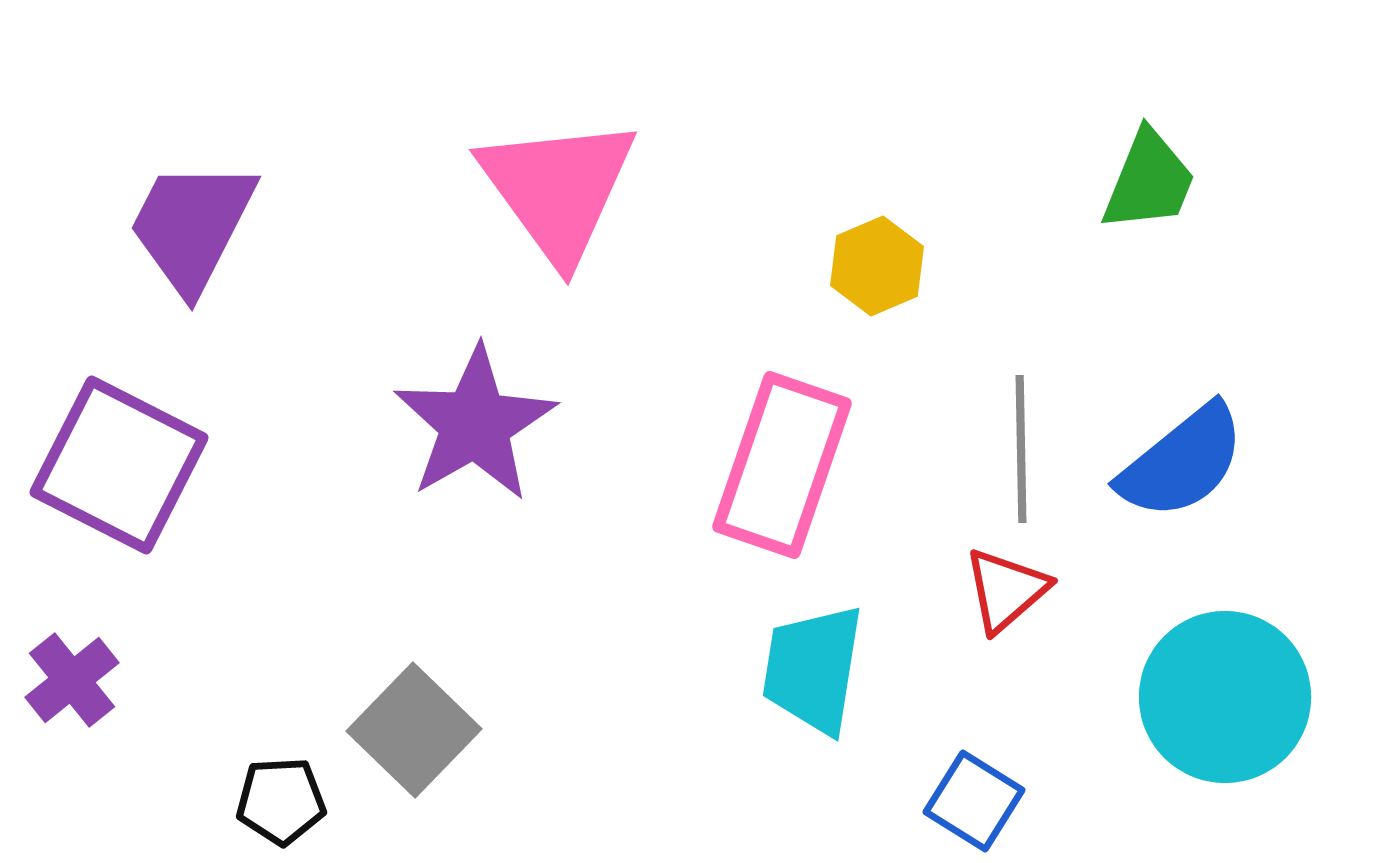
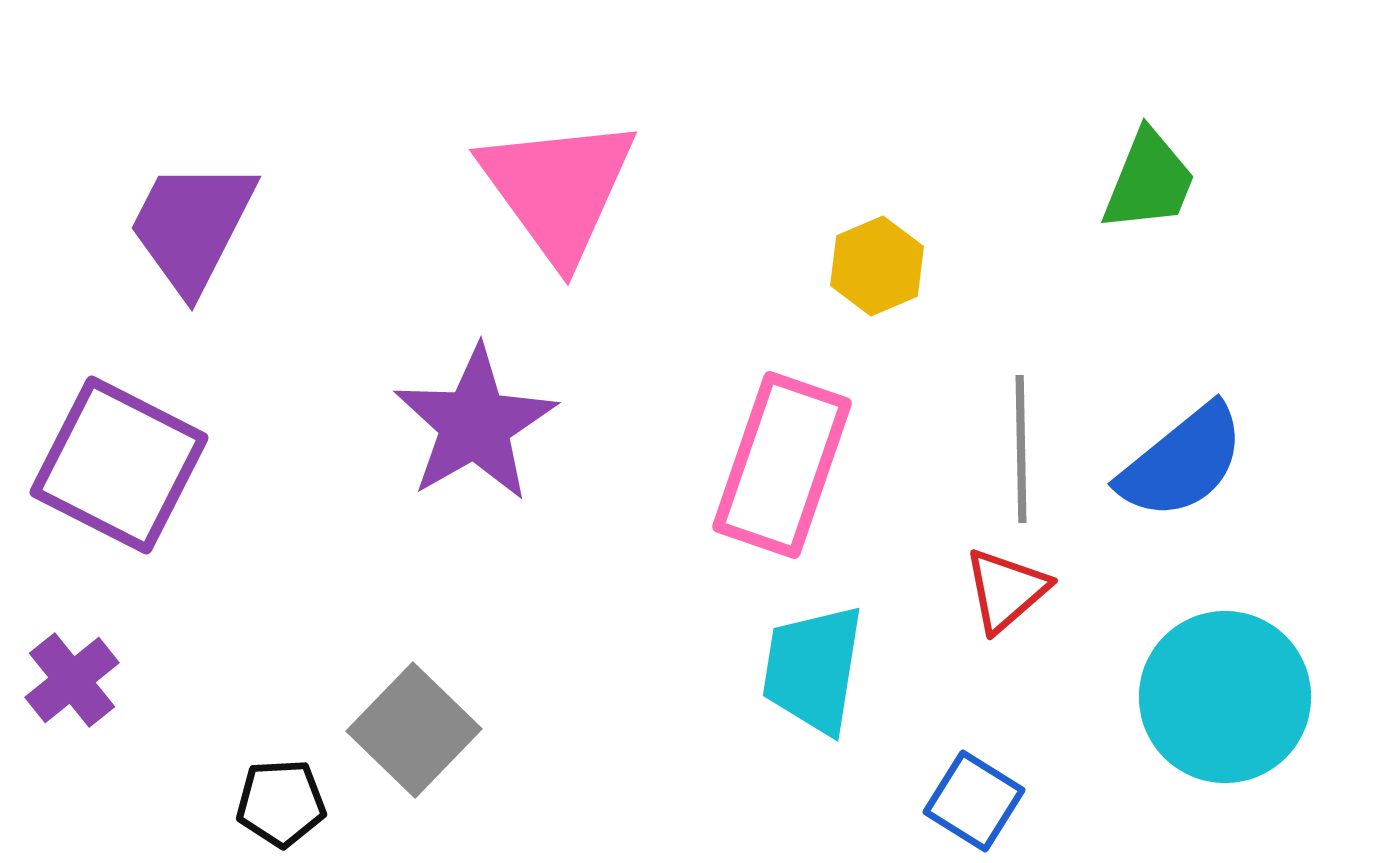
black pentagon: moved 2 px down
